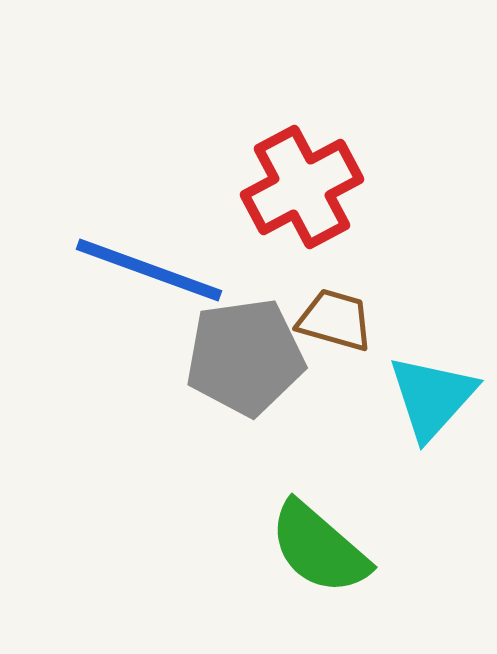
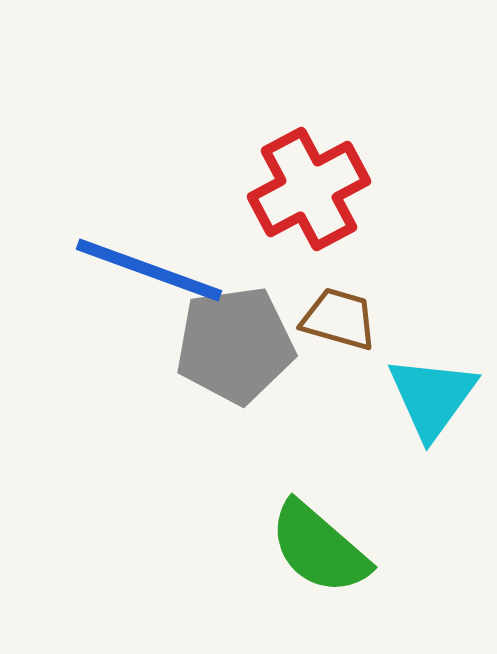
red cross: moved 7 px right, 2 px down
brown trapezoid: moved 4 px right, 1 px up
gray pentagon: moved 10 px left, 12 px up
cyan triangle: rotated 6 degrees counterclockwise
